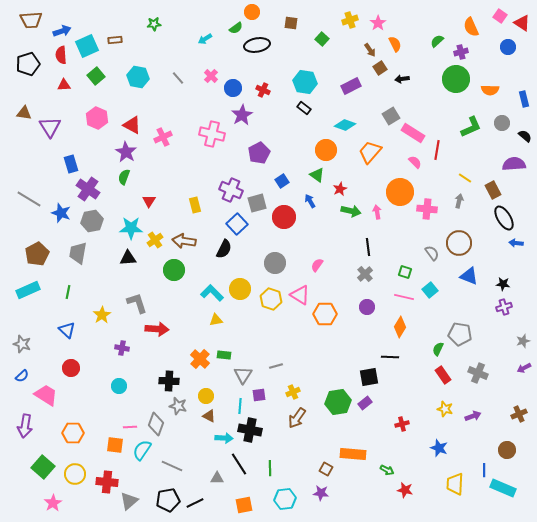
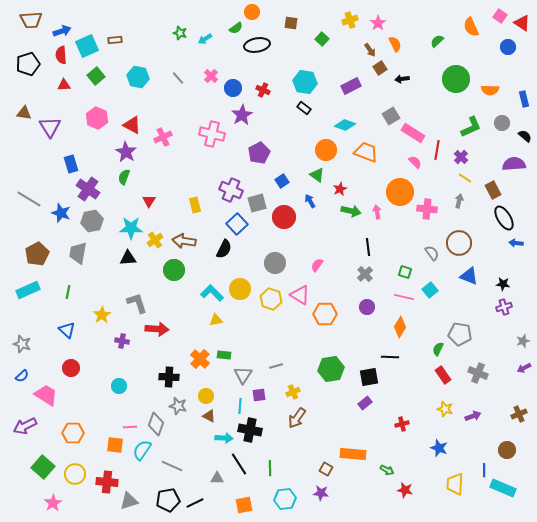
green star at (154, 24): moved 26 px right, 9 px down; rotated 24 degrees clockwise
purple cross at (461, 52): moved 105 px down; rotated 32 degrees counterclockwise
orange trapezoid at (370, 152): moved 4 px left; rotated 70 degrees clockwise
purple cross at (122, 348): moved 7 px up
black cross at (169, 381): moved 4 px up
green hexagon at (338, 402): moved 7 px left, 33 px up
purple arrow at (25, 426): rotated 55 degrees clockwise
gray triangle at (129, 501): rotated 24 degrees clockwise
